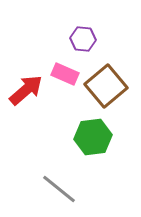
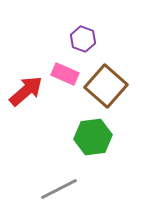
purple hexagon: rotated 15 degrees clockwise
brown square: rotated 9 degrees counterclockwise
red arrow: moved 1 px down
gray line: rotated 66 degrees counterclockwise
